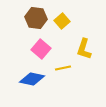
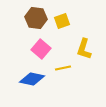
yellow square: rotated 21 degrees clockwise
